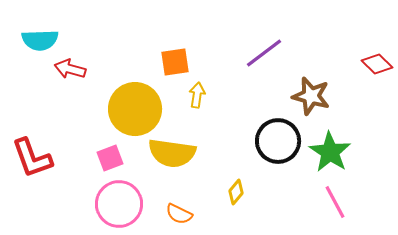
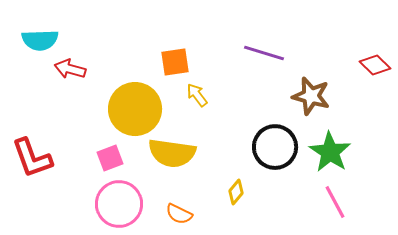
purple line: rotated 54 degrees clockwise
red diamond: moved 2 px left, 1 px down
yellow arrow: rotated 45 degrees counterclockwise
black circle: moved 3 px left, 6 px down
